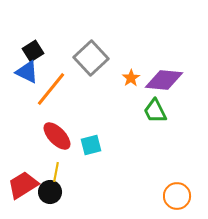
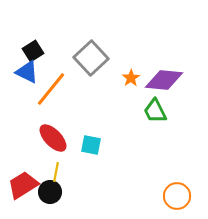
red ellipse: moved 4 px left, 2 px down
cyan square: rotated 25 degrees clockwise
